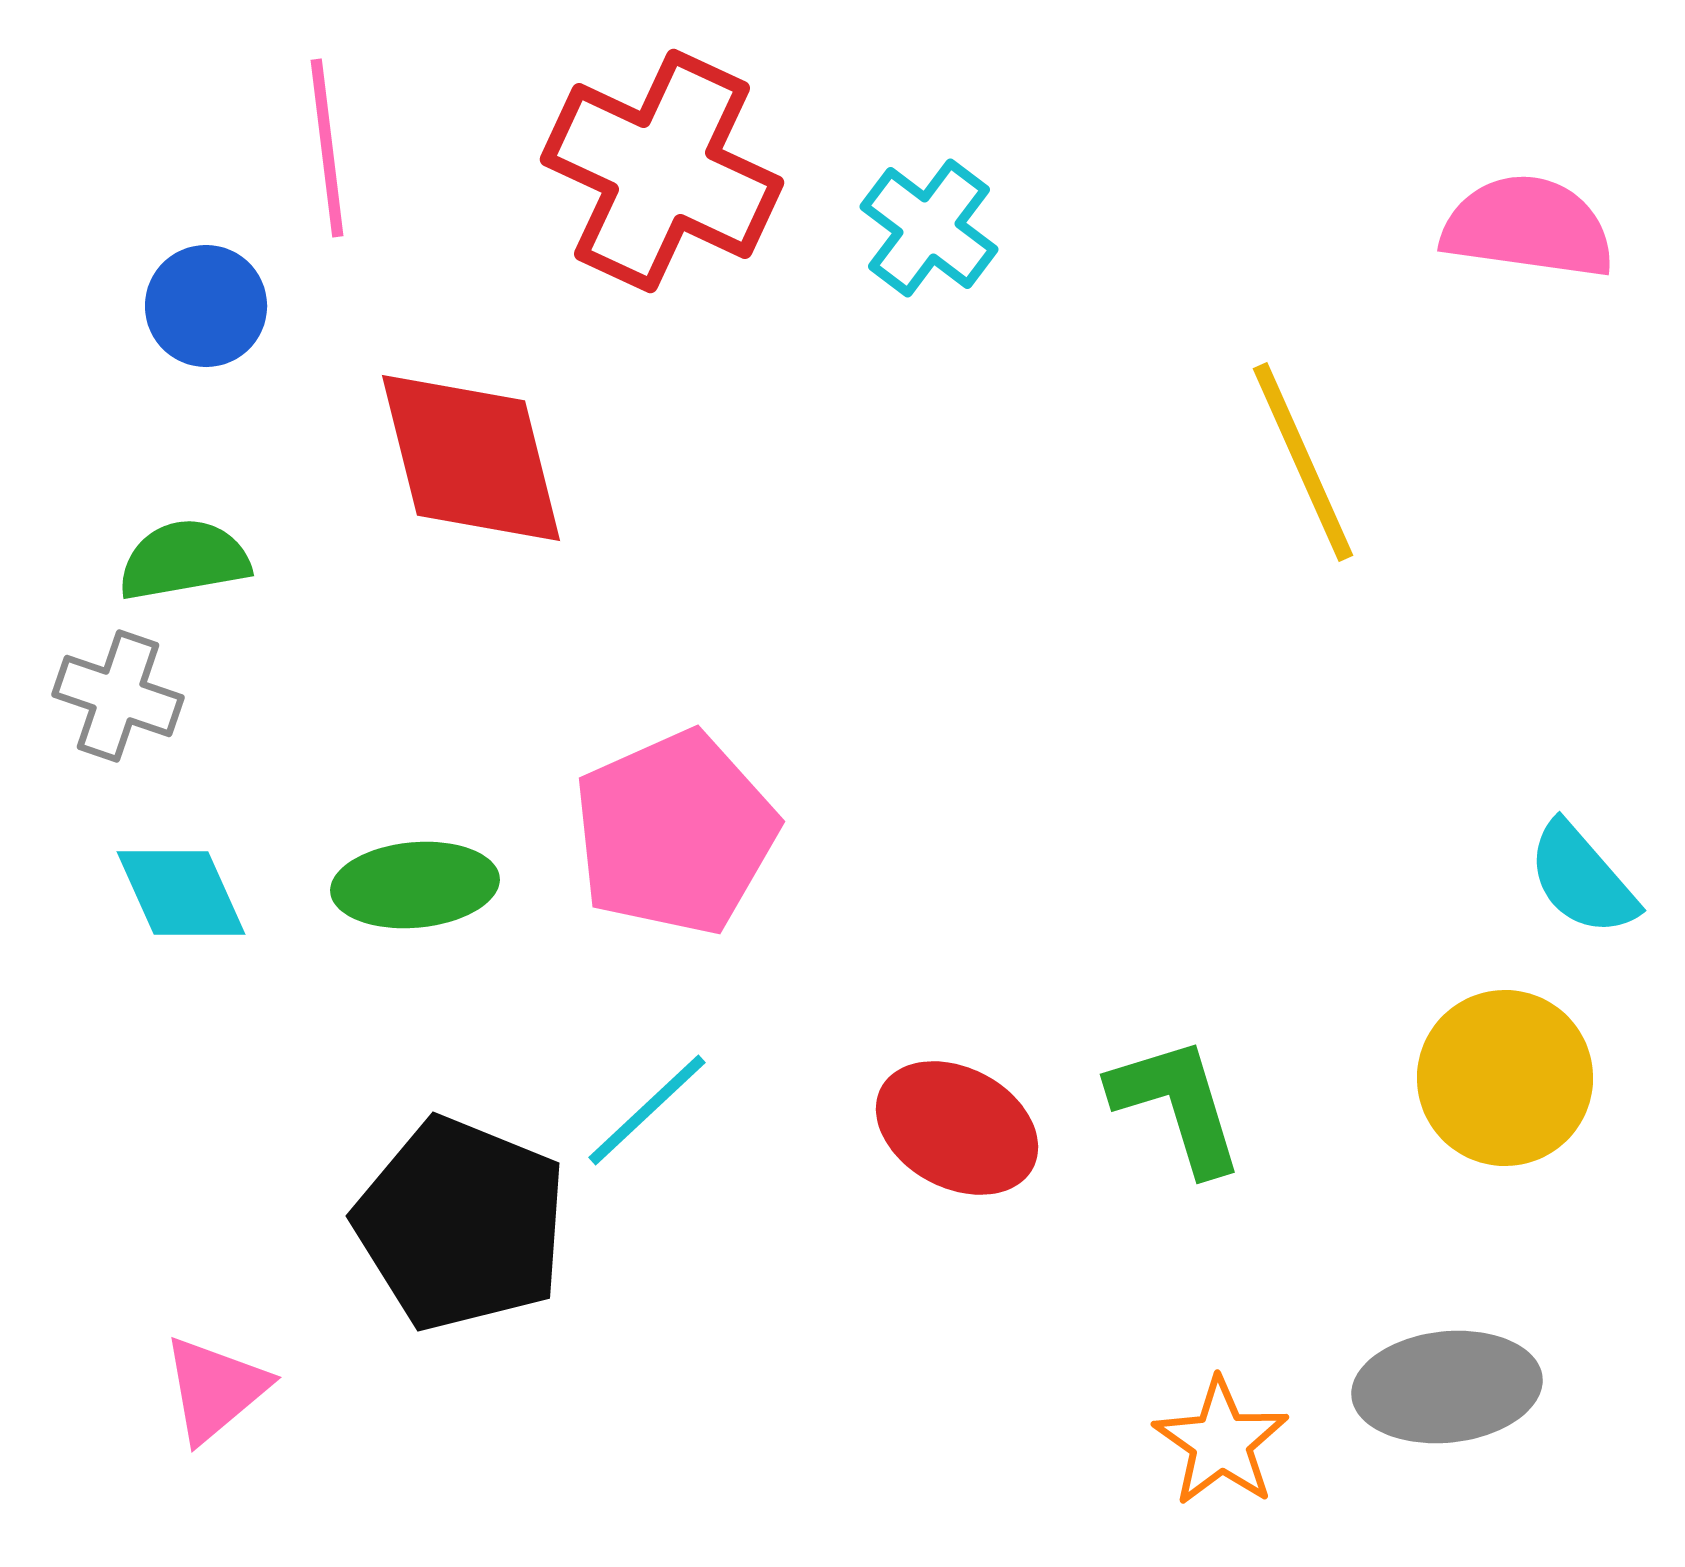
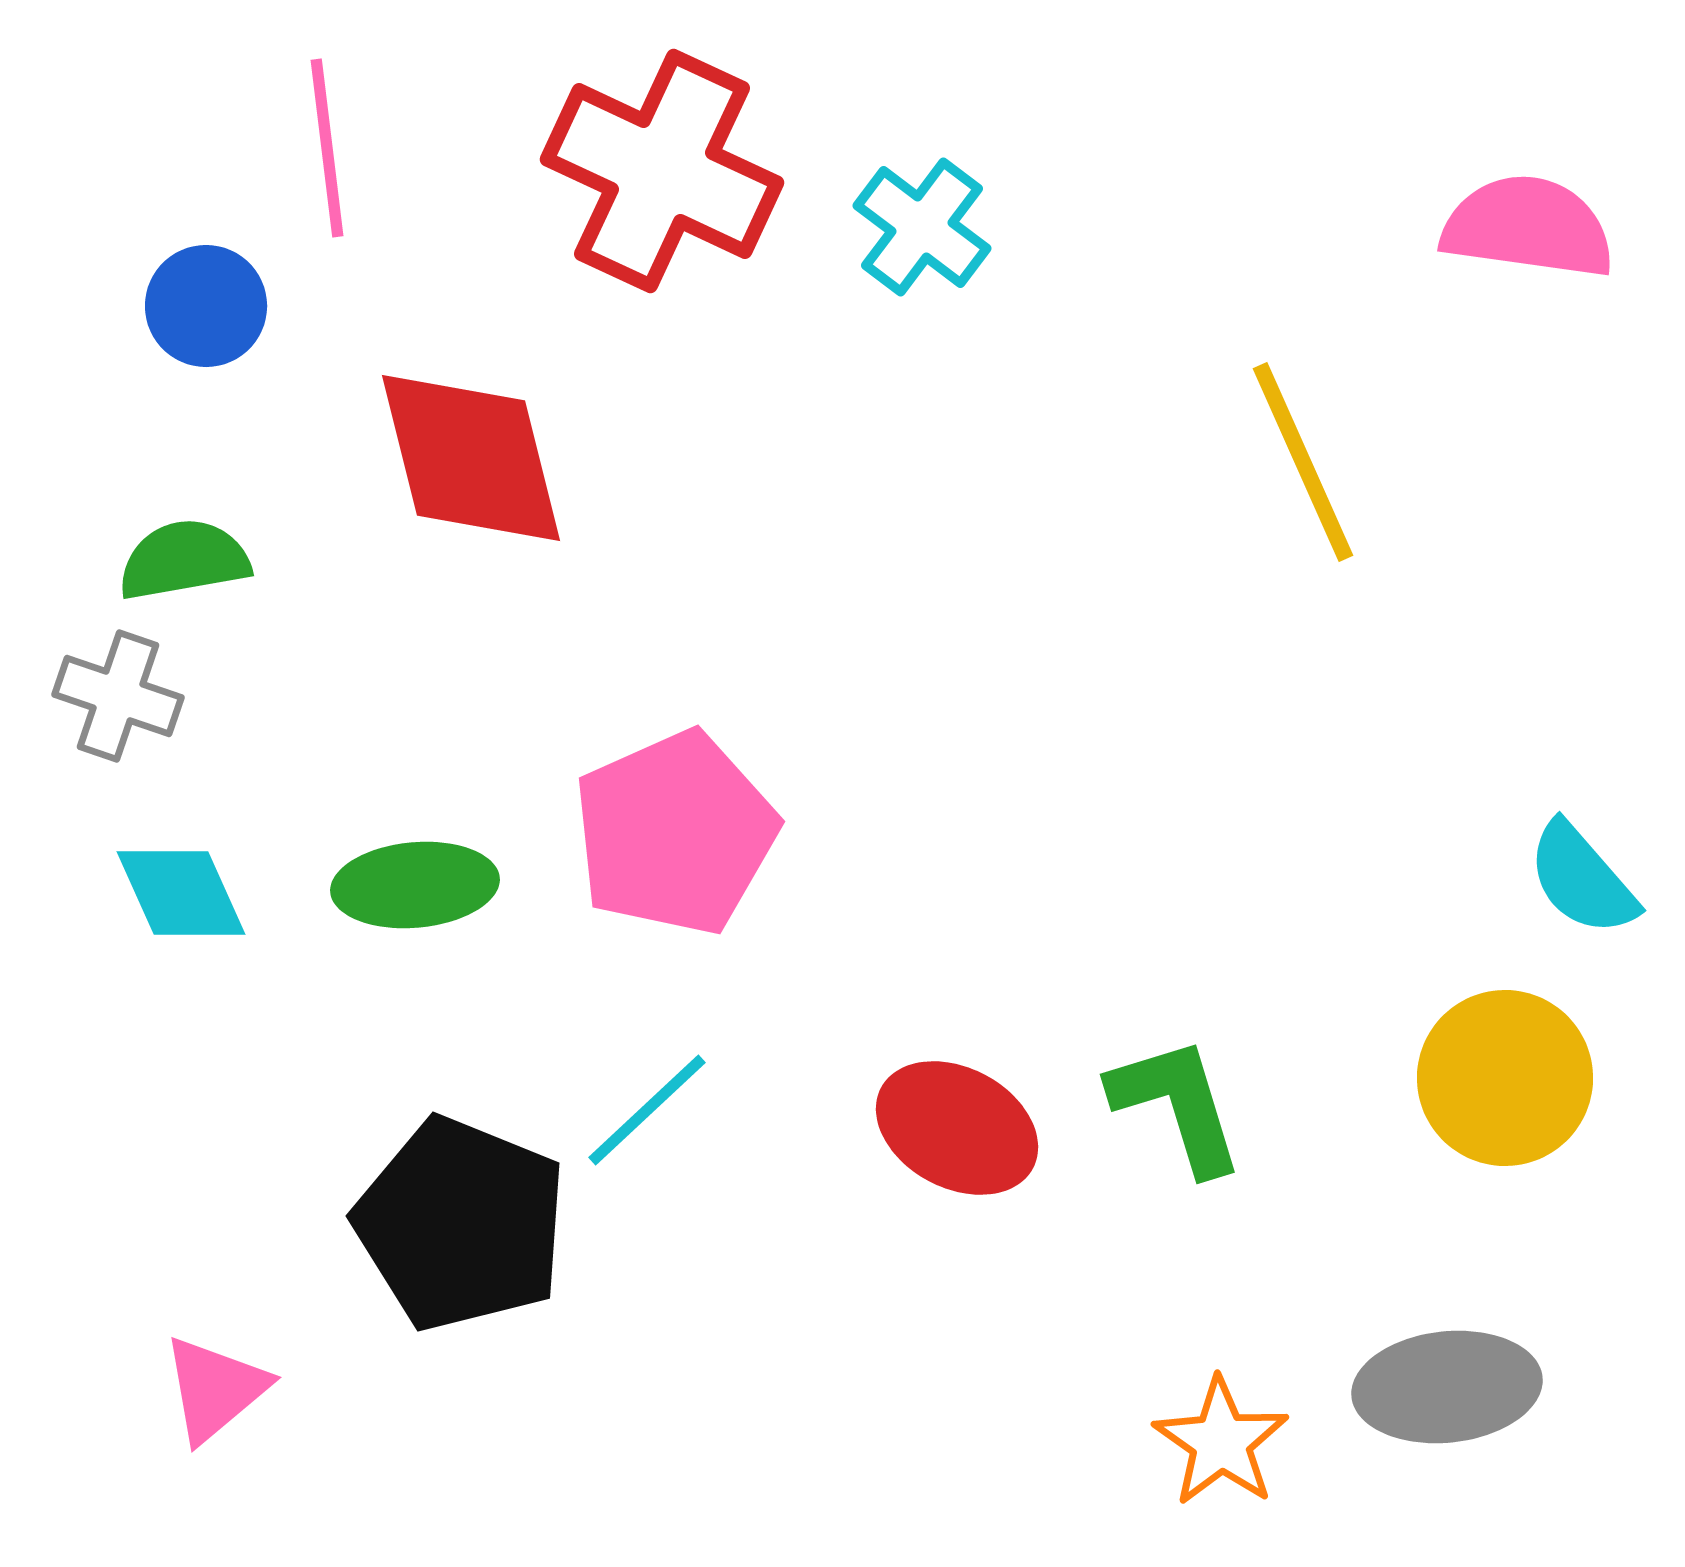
cyan cross: moved 7 px left, 1 px up
